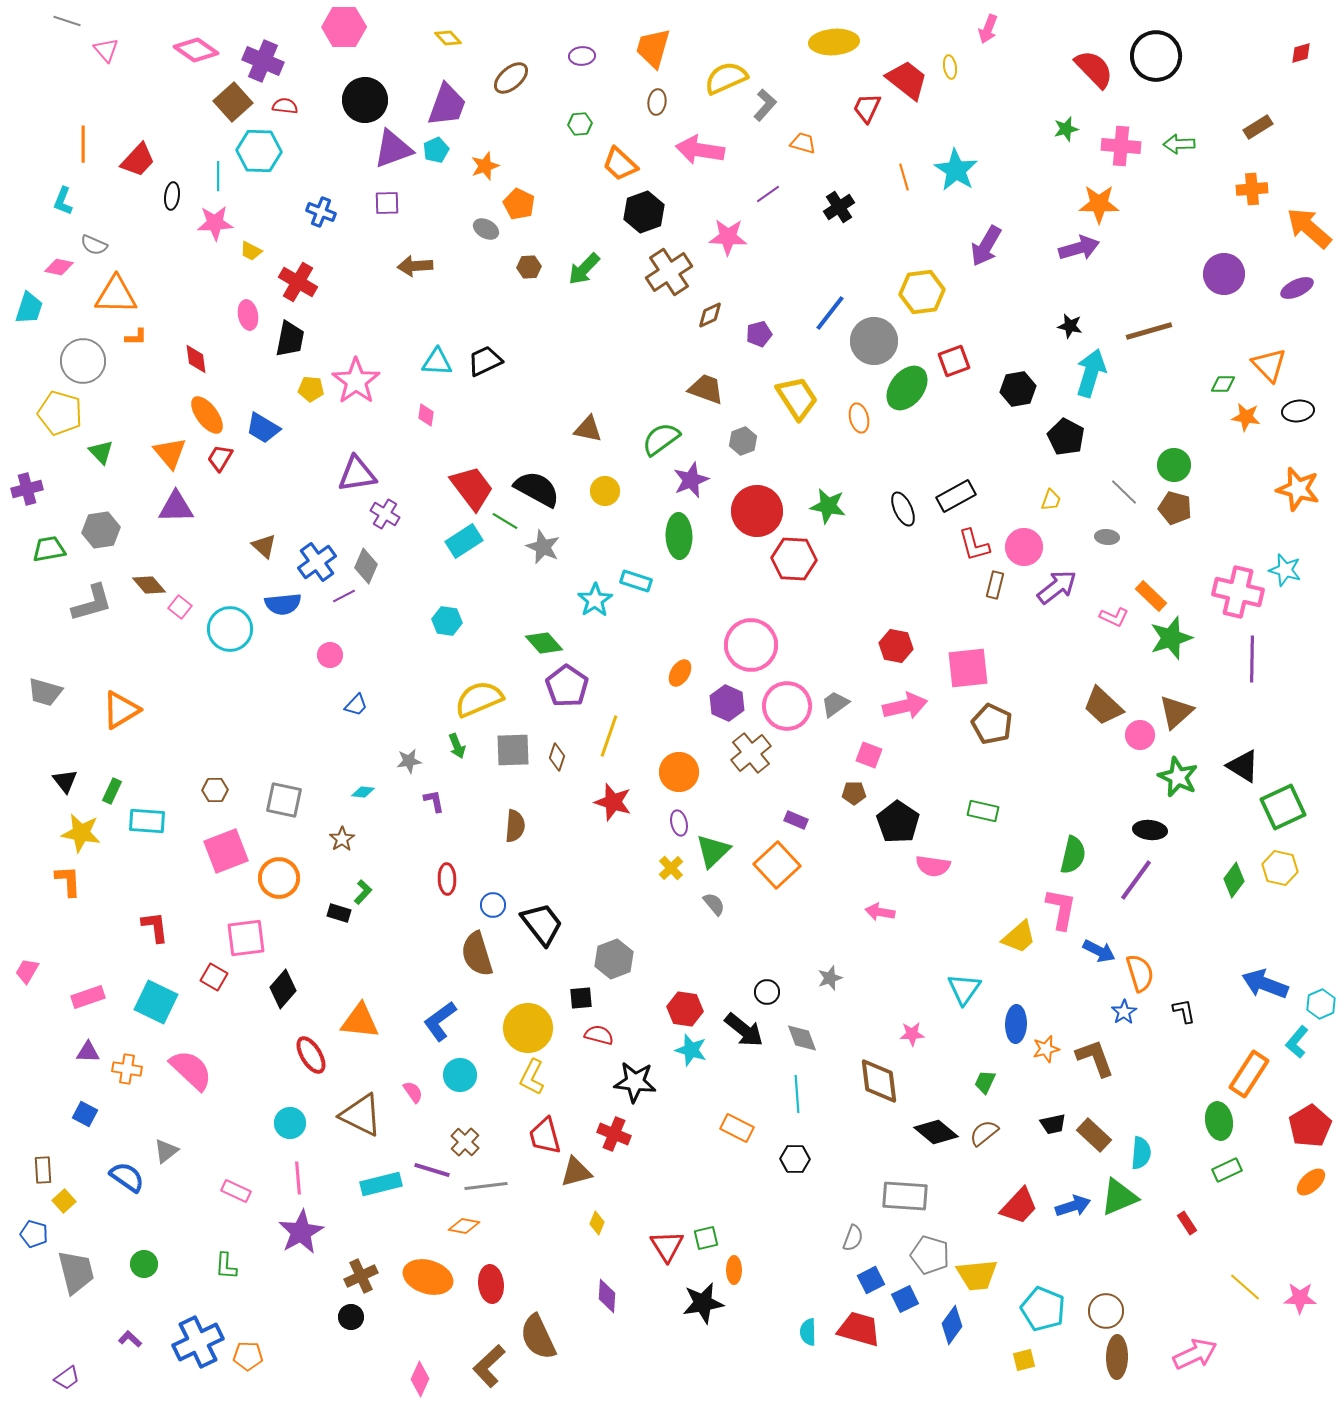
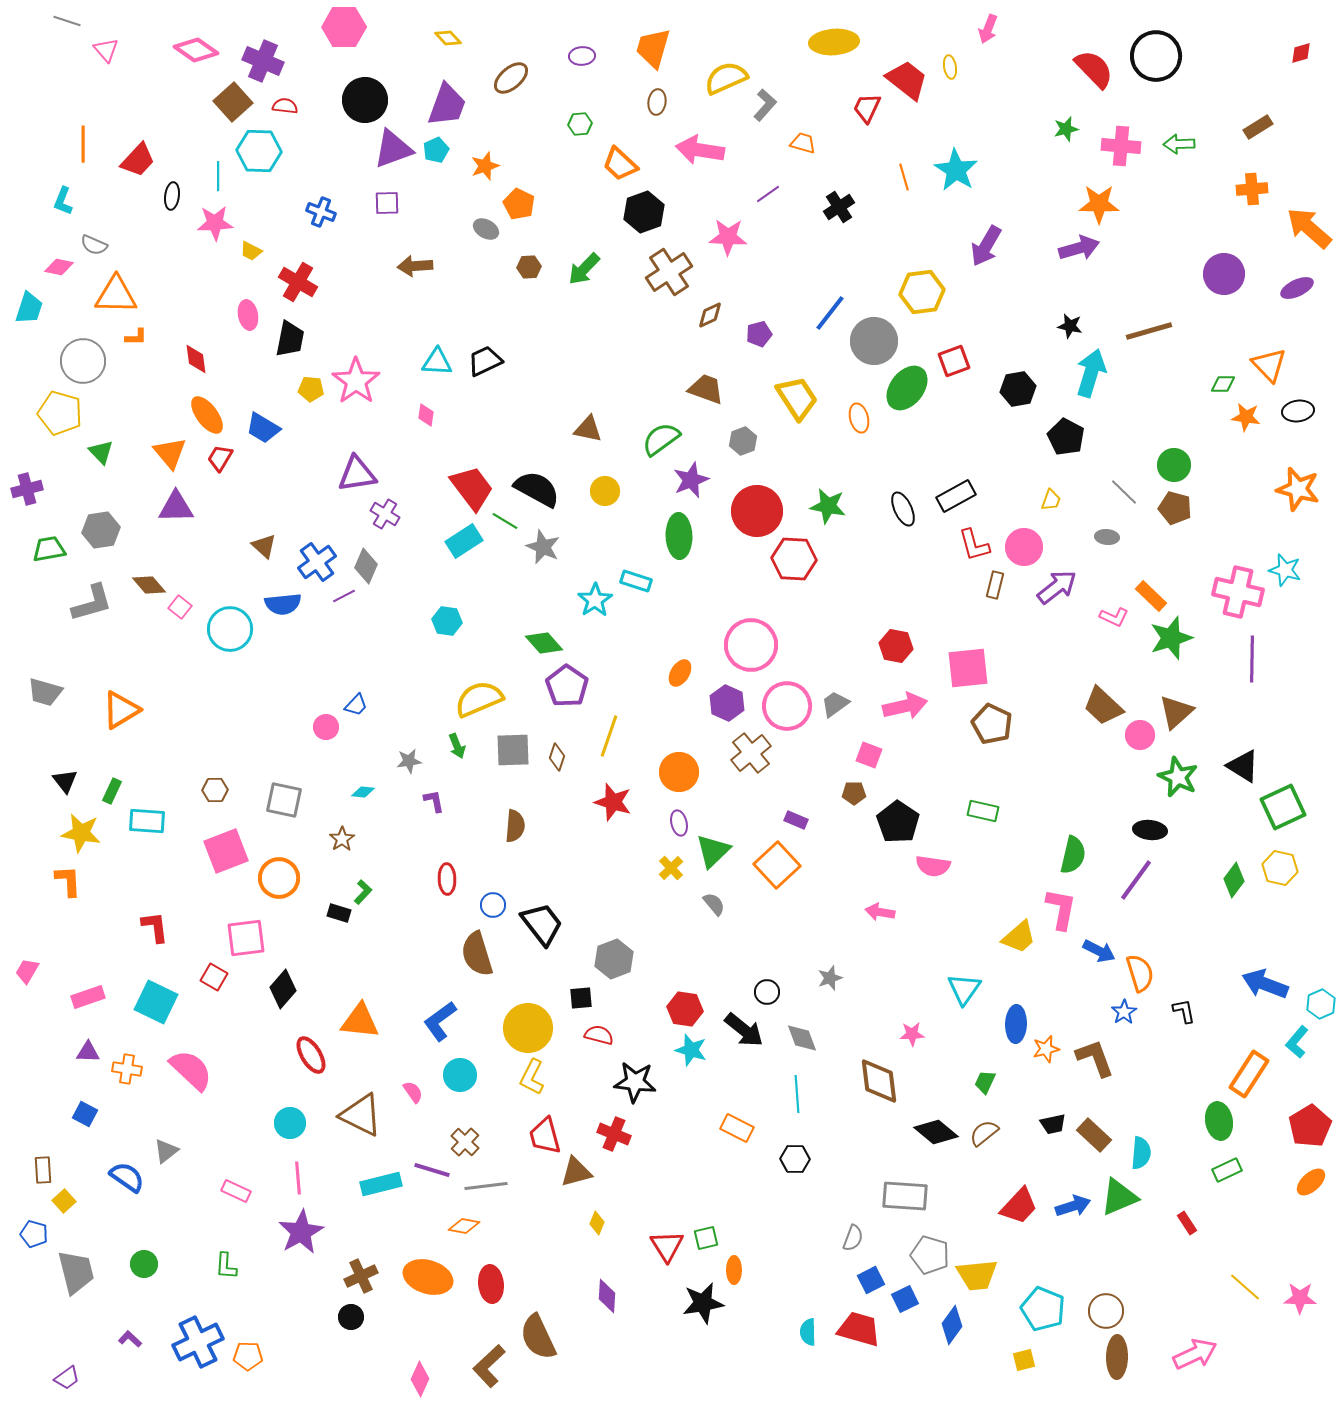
pink circle at (330, 655): moved 4 px left, 72 px down
